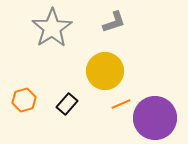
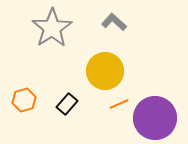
gray L-shape: rotated 120 degrees counterclockwise
orange line: moved 2 px left
